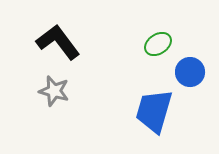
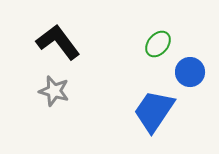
green ellipse: rotated 16 degrees counterclockwise
blue trapezoid: rotated 18 degrees clockwise
